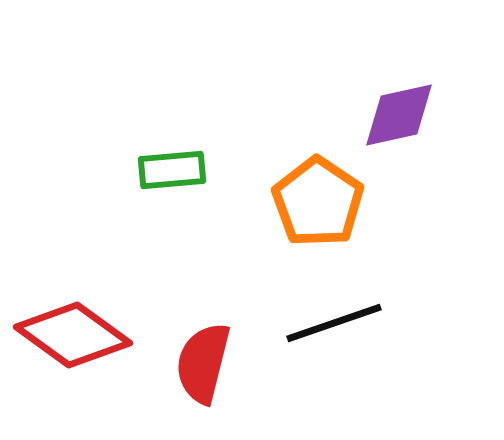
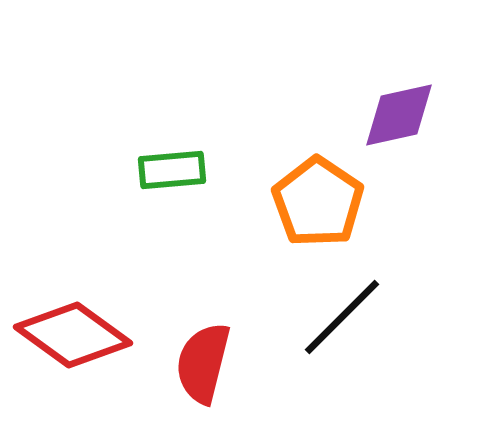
black line: moved 8 px right, 6 px up; rotated 26 degrees counterclockwise
